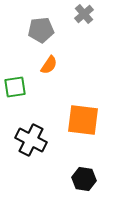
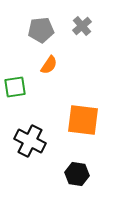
gray cross: moved 2 px left, 12 px down
black cross: moved 1 px left, 1 px down
black hexagon: moved 7 px left, 5 px up
